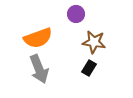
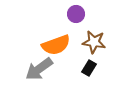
orange semicircle: moved 18 px right, 7 px down
gray arrow: rotated 76 degrees clockwise
